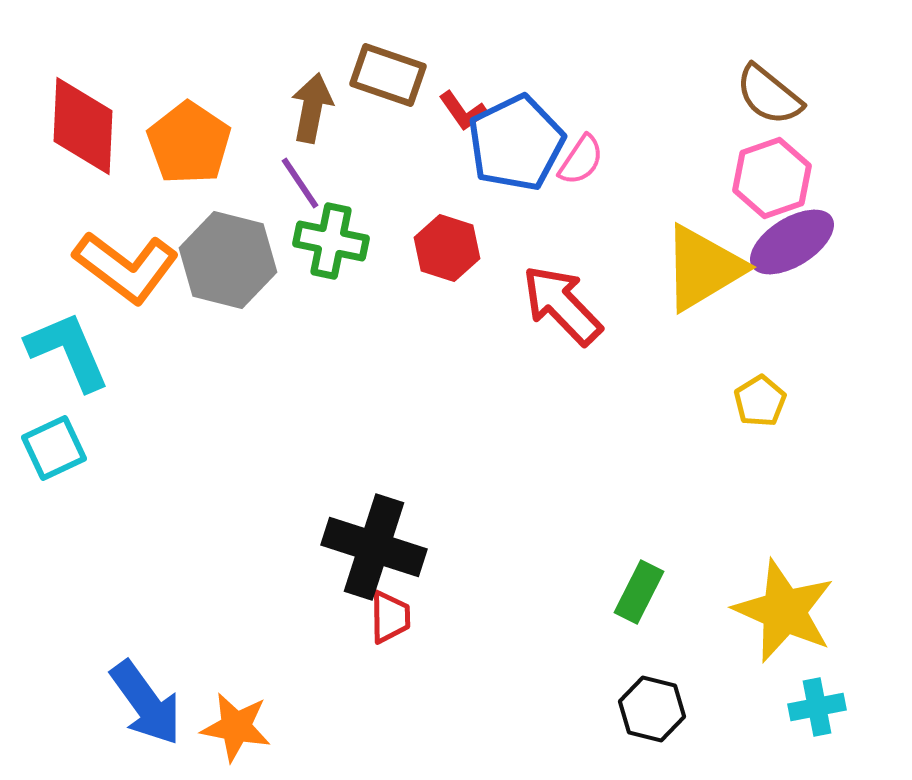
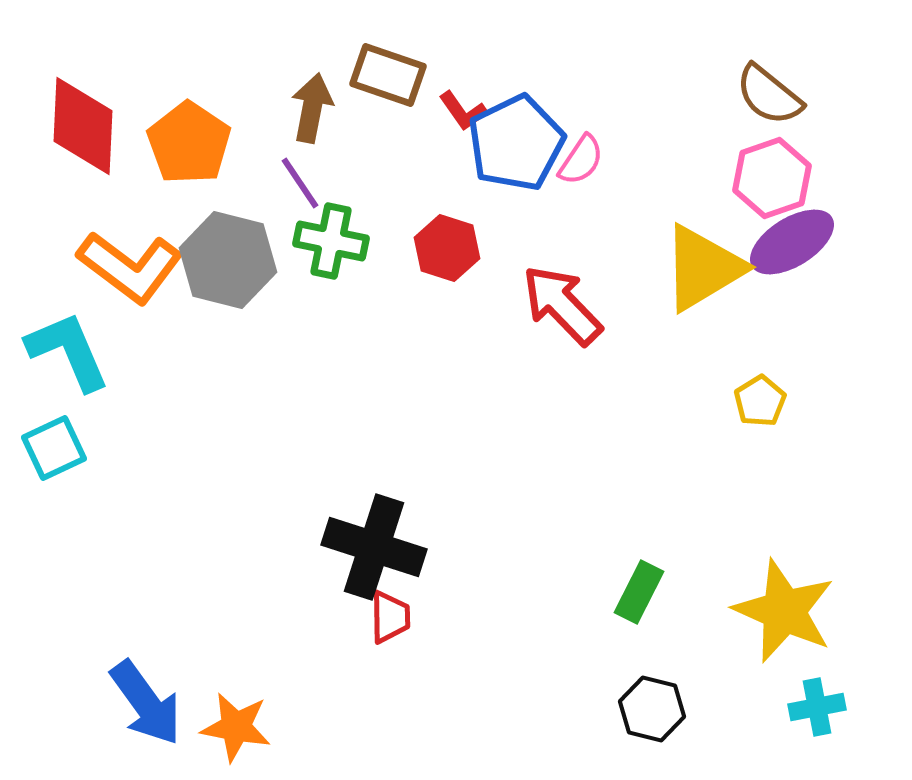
orange L-shape: moved 4 px right
